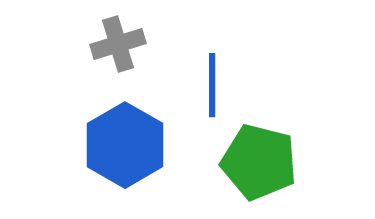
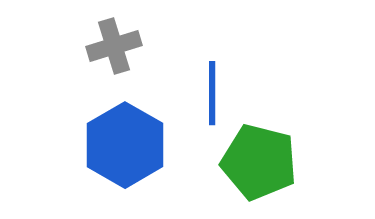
gray cross: moved 4 px left, 2 px down
blue line: moved 8 px down
